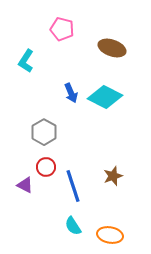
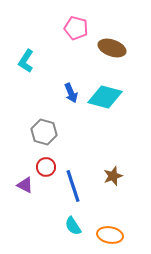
pink pentagon: moved 14 px right, 1 px up
cyan diamond: rotated 12 degrees counterclockwise
gray hexagon: rotated 15 degrees counterclockwise
